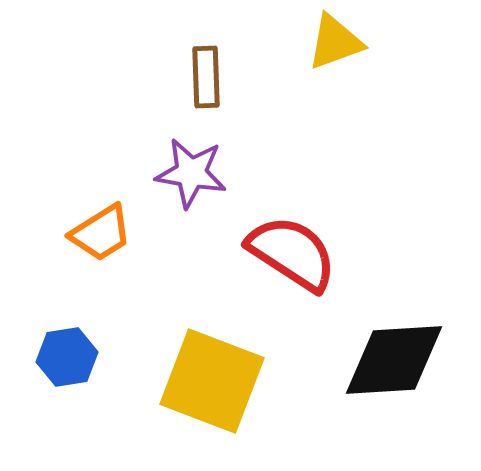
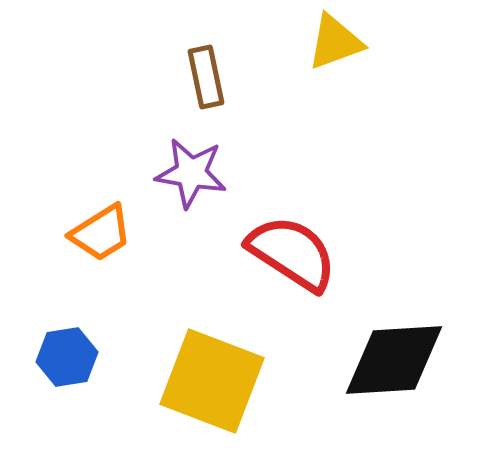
brown rectangle: rotated 10 degrees counterclockwise
